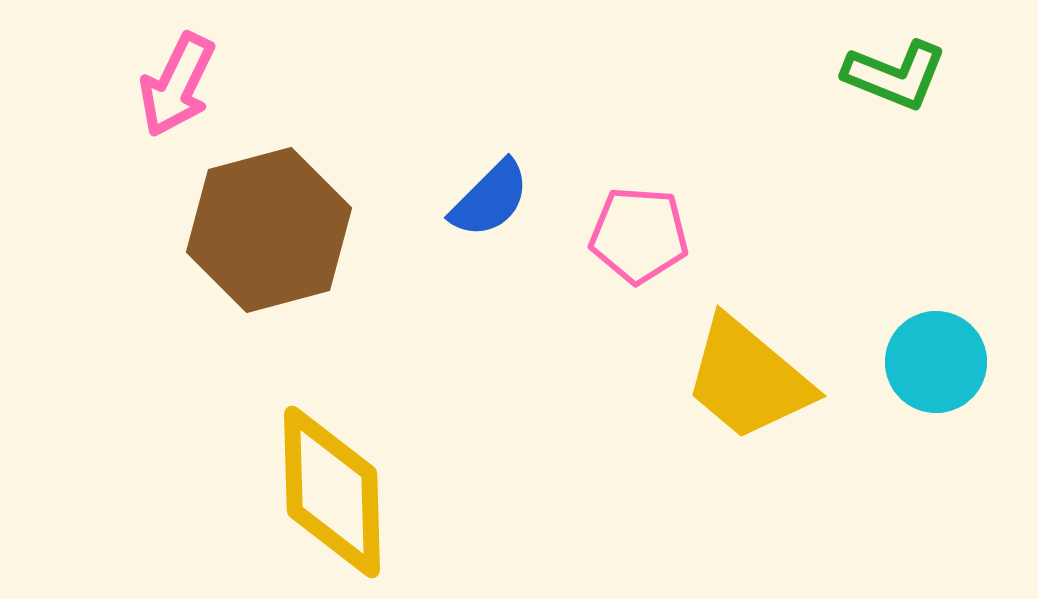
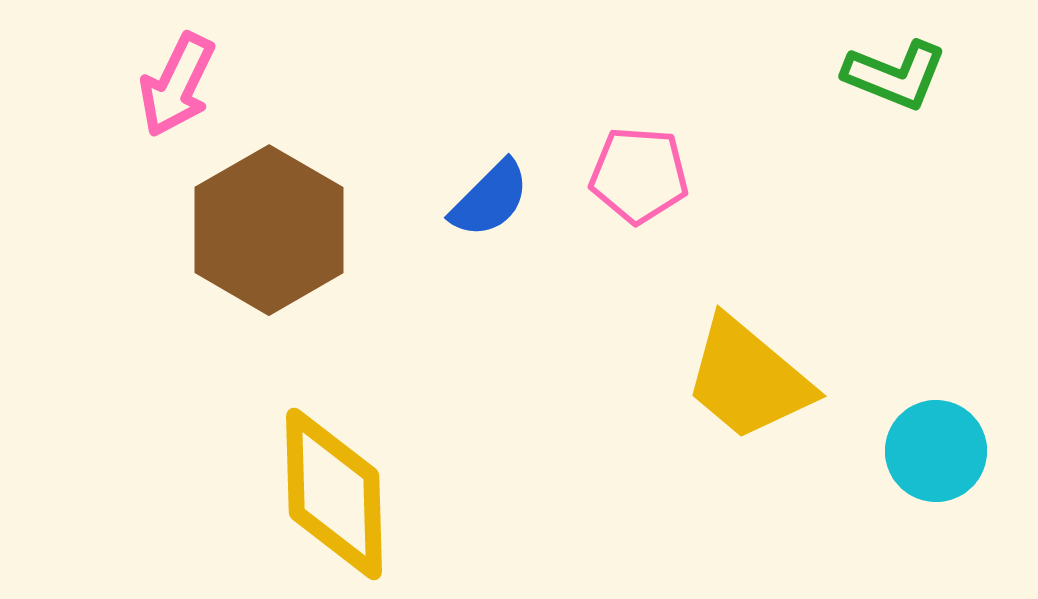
brown hexagon: rotated 15 degrees counterclockwise
pink pentagon: moved 60 px up
cyan circle: moved 89 px down
yellow diamond: moved 2 px right, 2 px down
